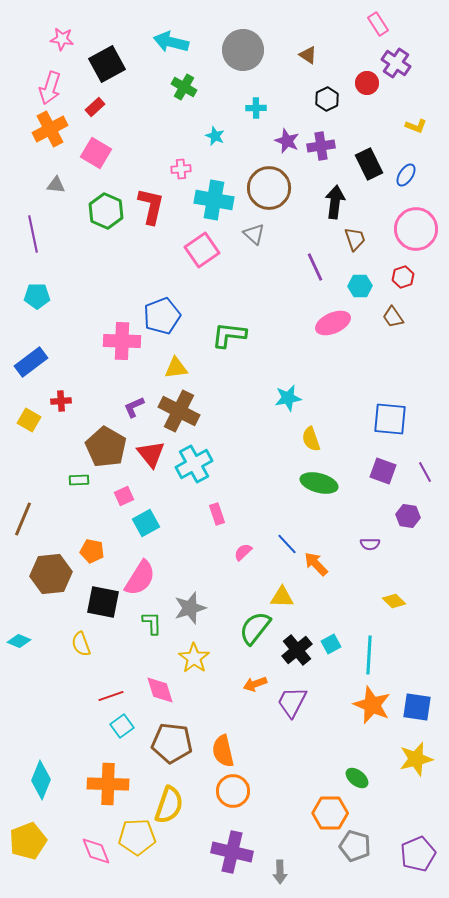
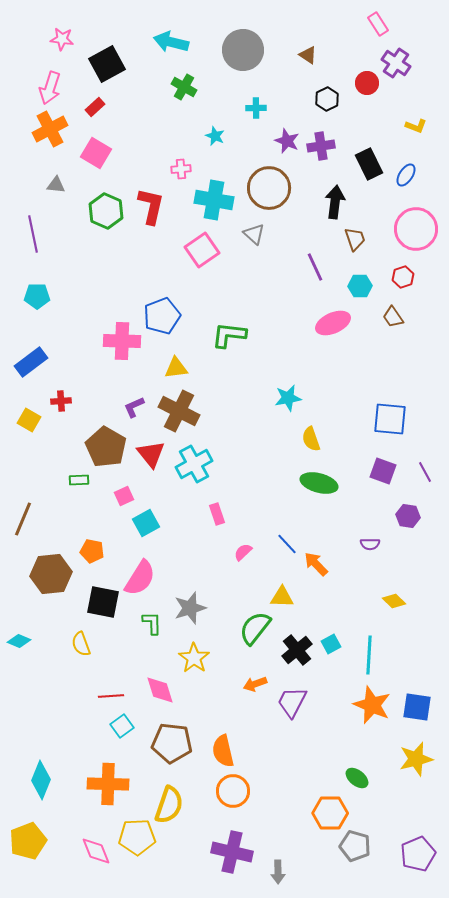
red line at (111, 696): rotated 15 degrees clockwise
gray arrow at (280, 872): moved 2 px left
